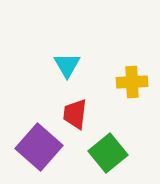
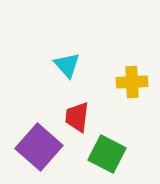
cyan triangle: rotated 12 degrees counterclockwise
red trapezoid: moved 2 px right, 3 px down
green square: moved 1 px left, 1 px down; rotated 24 degrees counterclockwise
